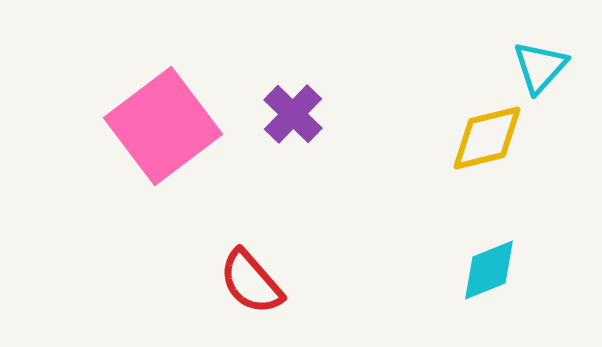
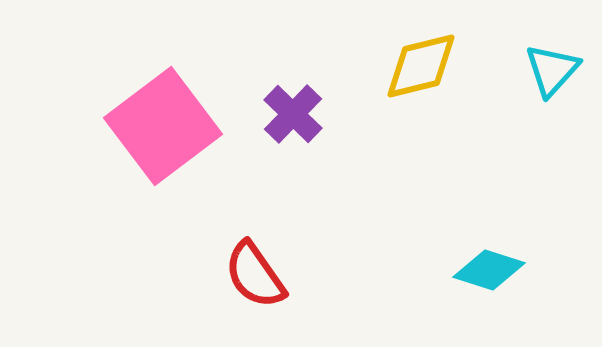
cyan triangle: moved 12 px right, 3 px down
yellow diamond: moved 66 px left, 72 px up
cyan diamond: rotated 40 degrees clockwise
red semicircle: moved 4 px right, 7 px up; rotated 6 degrees clockwise
